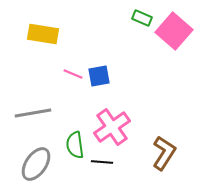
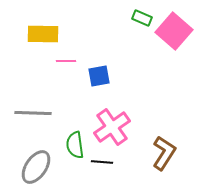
yellow rectangle: rotated 8 degrees counterclockwise
pink line: moved 7 px left, 13 px up; rotated 24 degrees counterclockwise
gray line: rotated 12 degrees clockwise
gray ellipse: moved 3 px down
